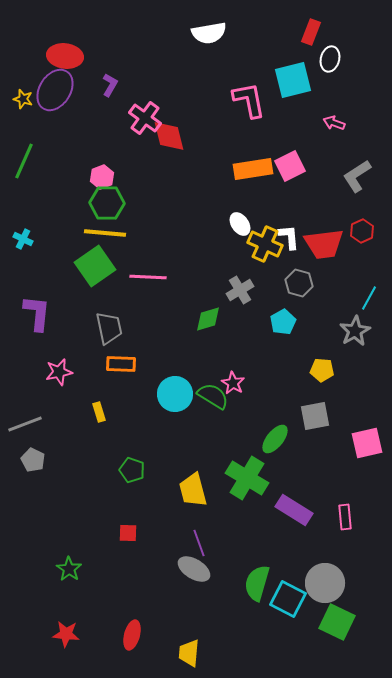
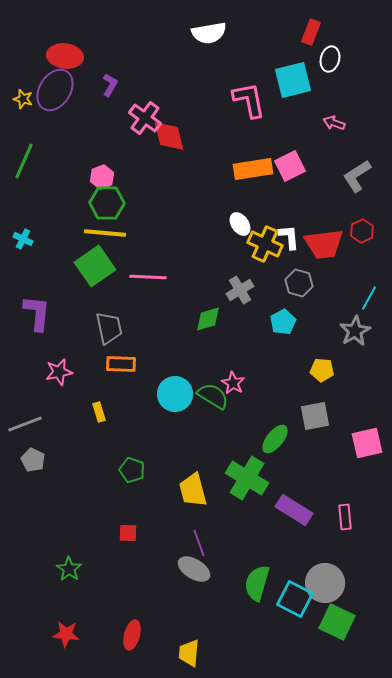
cyan square at (288, 599): moved 7 px right
